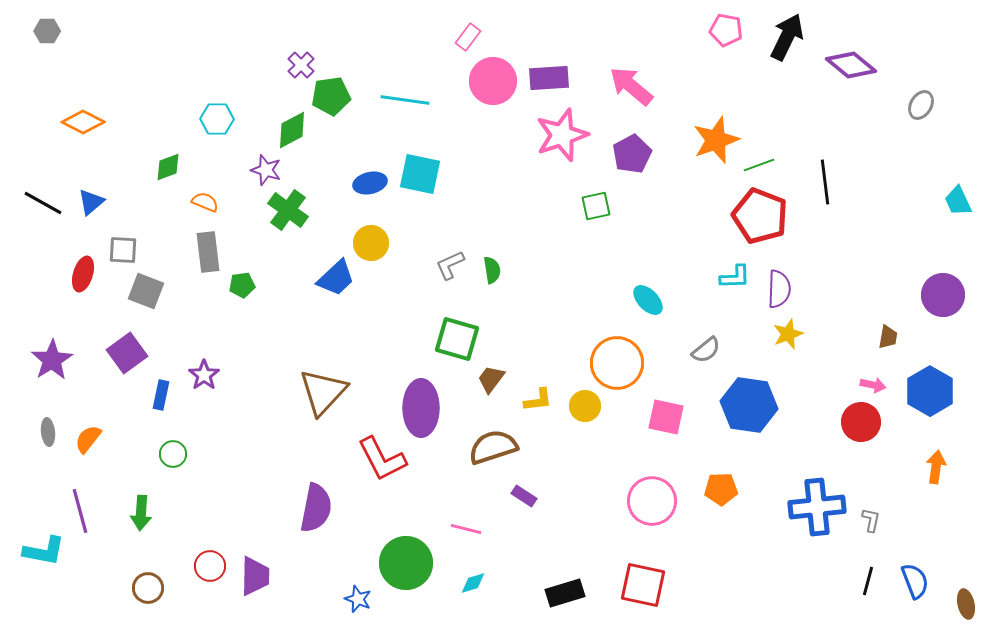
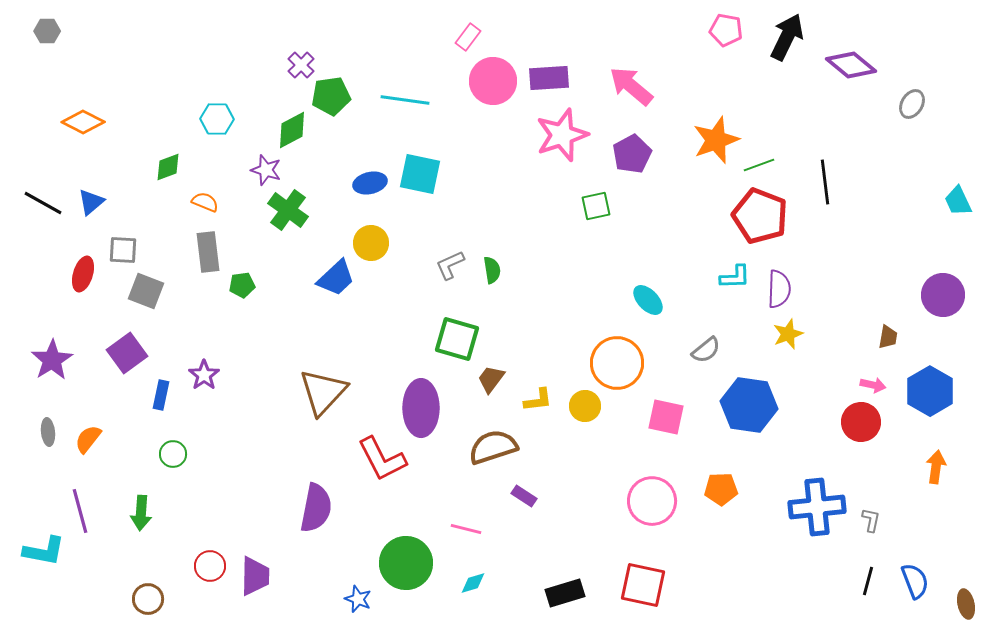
gray ellipse at (921, 105): moved 9 px left, 1 px up
brown circle at (148, 588): moved 11 px down
